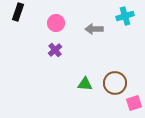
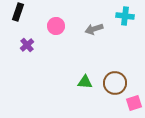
cyan cross: rotated 24 degrees clockwise
pink circle: moved 3 px down
gray arrow: rotated 18 degrees counterclockwise
purple cross: moved 28 px left, 5 px up
green triangle: moved 2 px up
